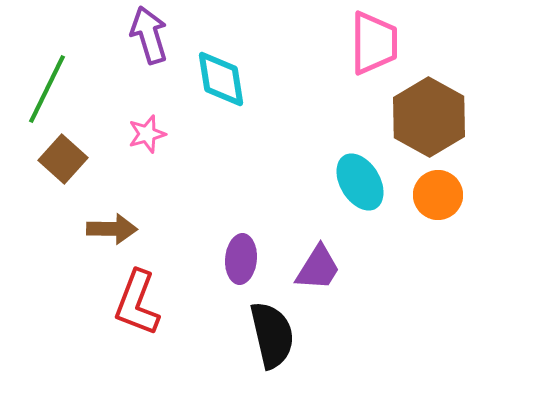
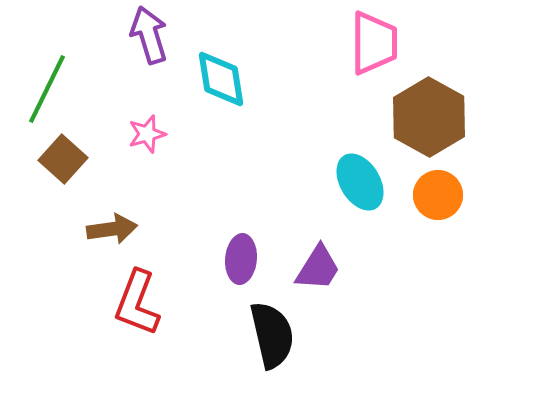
brown arrow: rotated 9 degrees counterclockwise
